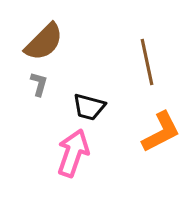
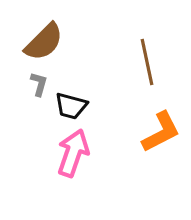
black trapezoid: moved 18 px left, 1 px up
